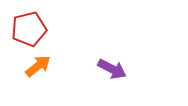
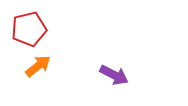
purple arrow: moved 2 px right, 6 px down
